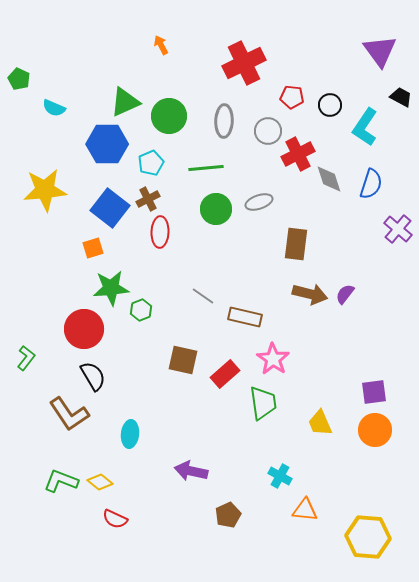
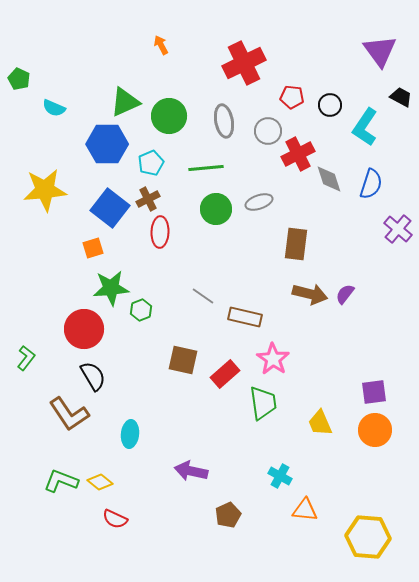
gray ellipse at (224, 121): rotated 12 degrees counterclockwise
